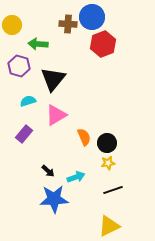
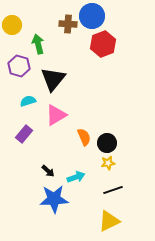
blue circle: moved 1 px up
green arrow: rotated 72 degrees clockwise
yellow triangle: moved 5 px up
